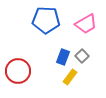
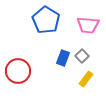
blue pentagon: rotated 28 degrees clockwise
pink trapezoid: moved 2 px right, 1 px down; rotated 35 degrees clockwise
blue rectangle: moved 1 px down
yellow rectangle: moved 16 px right, 2 px down
